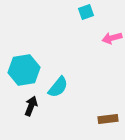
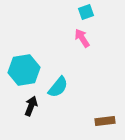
pink arrow: moved 30 px left; rotated 72 degrees clockwise
brown rectangle: moved 3 px left, 2 px down
